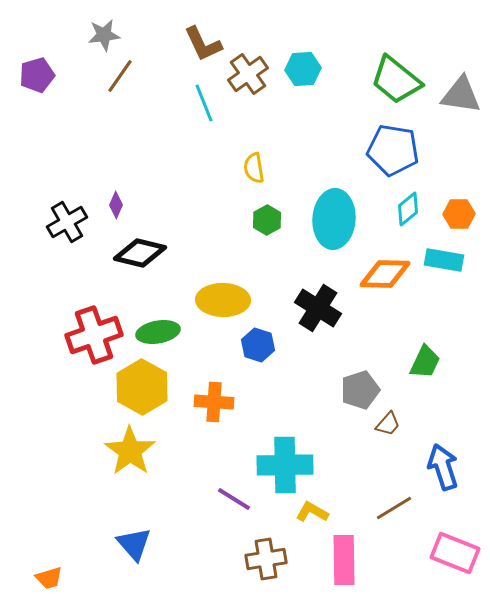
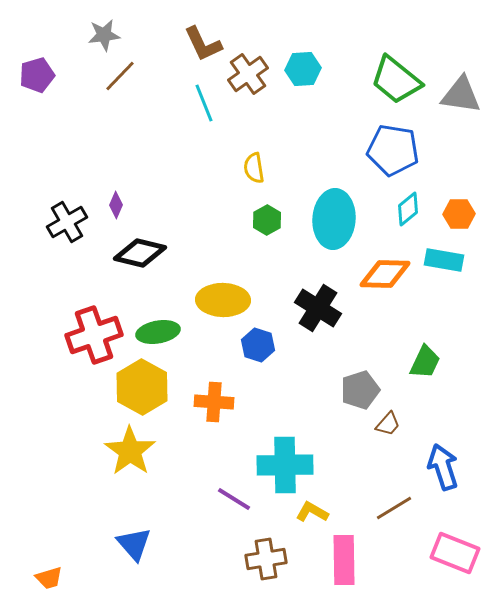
brown line at (120, 76): rotated 9 degrees clockwise
